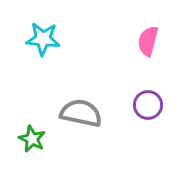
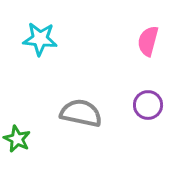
cyan star: moved 3 px left
green star: moved 15 px left
